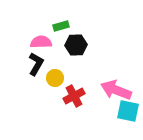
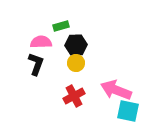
black L-shape: rotated 10 degrees counterclockwise
yellow circle: moved 21 px right, 15 px up
